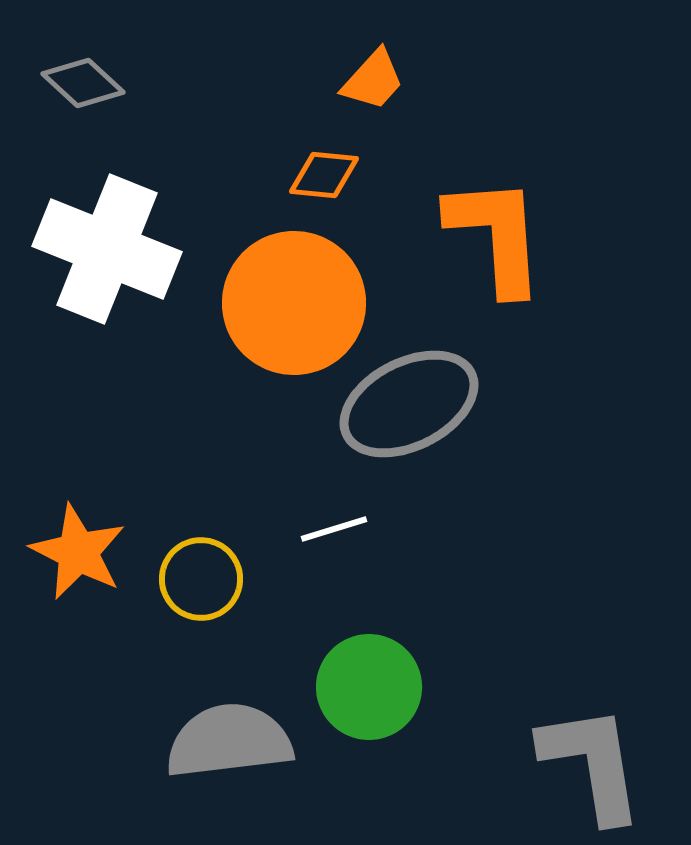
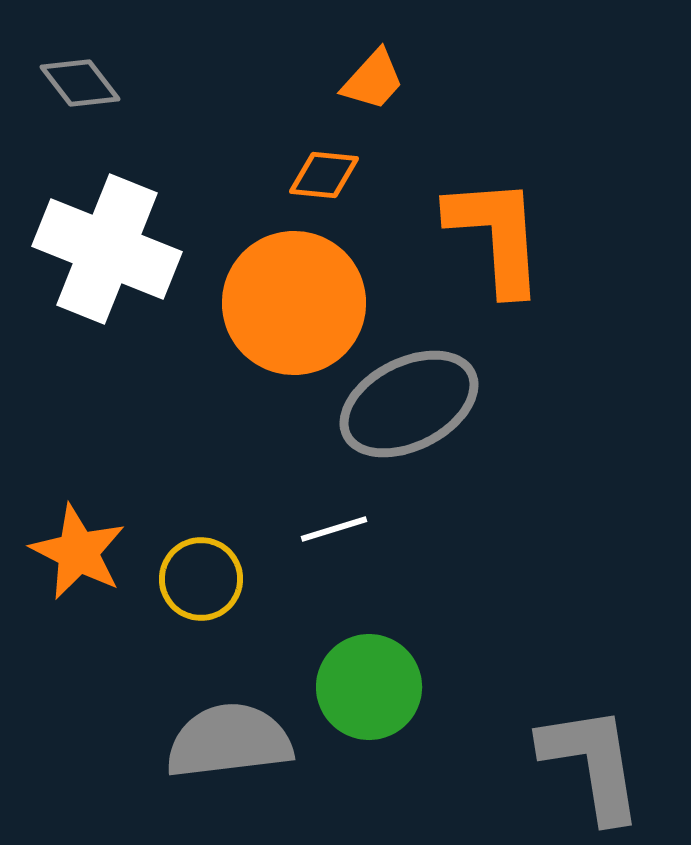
gray diamond: moved 3 px left; rotated 10 degrees clockwise
